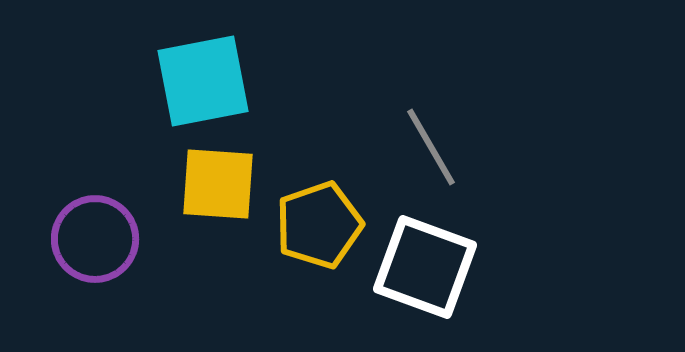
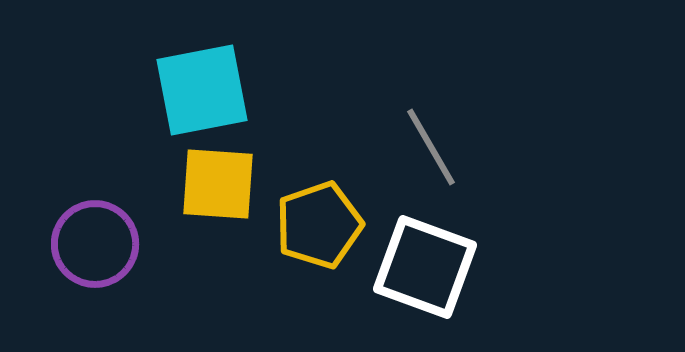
cyan square: moved 1 px left, 9 px down
purple circle: moved 5 px down
